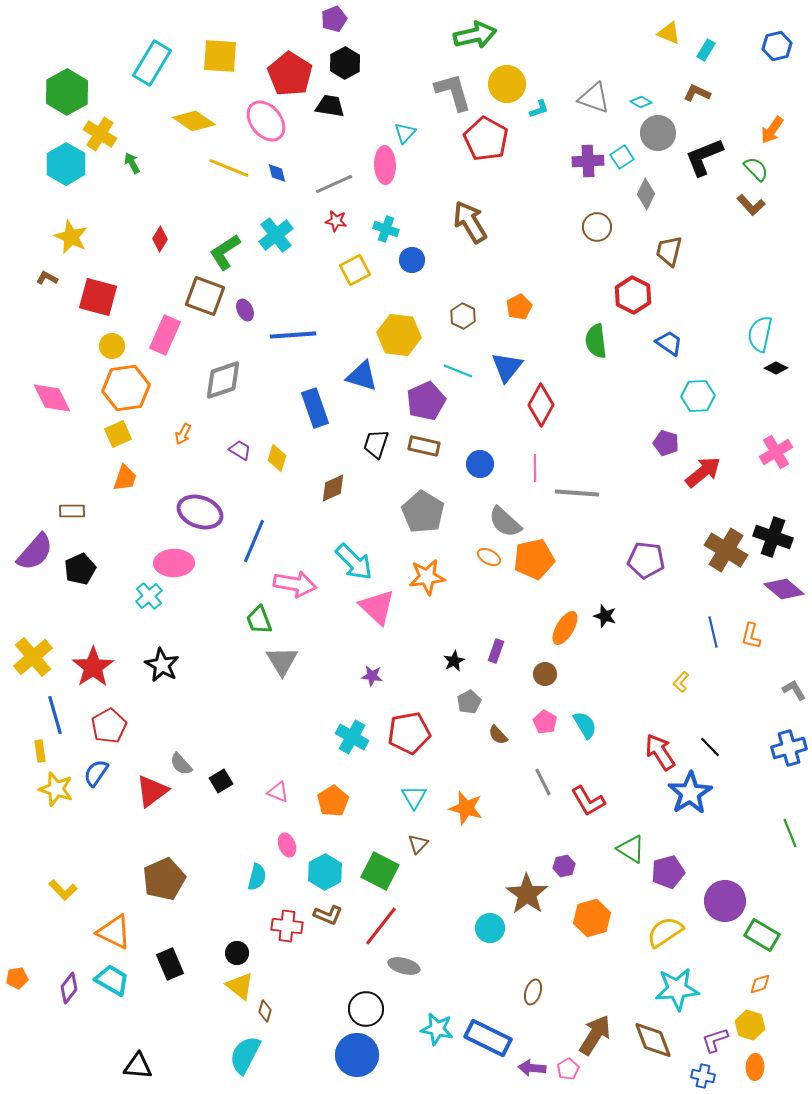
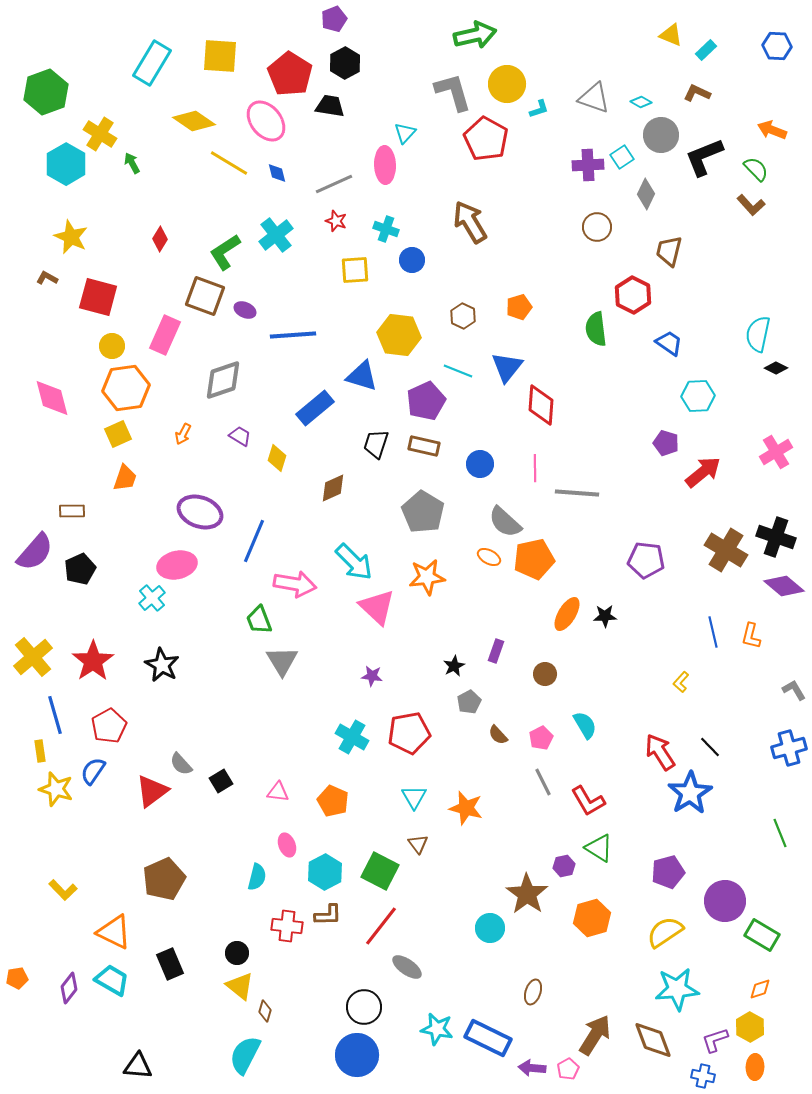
yellow triangle at (669, 33): moved 2 px right, 2 px down
blue hexagon at (777, 46): rotated 16 degrees clockwise
cyan rectangle at (706, 50): rotated 15 degrees clockwise
green hexagon at (67, 92): moved 21 px left; rotated 9 degrees clockwise
orange arrow at (772, 130): rotated 76 degrees clockwise
gray circle at (658, 133): moved 3 px right, 2 px down
purple cross at (588, 161): moved 4 px down
yellow line at (229, 168): moved 5 px up; rotated 9 degrees clockwise
red star at (336, 221): rotated 10 degrees clockwise
yellow square at (355, 270): rotated 24 degrees clockwise
orange pentagon at (519, 307): rotated 10 degrees clockwise
purple ellipse at (245, 310): rotated 40 degrees counterclockwise
cyan semicircle at (760, 334): moved 2 px left
green semicircle at (596, 341): moved 12 px up
pink diamond at (52, 398): rotated 12 degrees clockwise
red diamond at (541, 405): rotated 24 degrees counterclockwise
blue rectangle at (315, 408): rotated 69 degrees clockwise
purple trapezoid at (240, 450): moved 14 px up
black cross at (773, 537): moved 3 px right
pink ellipse at (174, 563): moved 3 px right, 2 px down; rotated 12 degrees counterclockwise
purple diamond at (784, 589): moved 3 px up
cyan cross at (149, 596): moved 3 px right, 2 px down
black star at (605, 616): rotated 20 degrees counterclockwise
orange ellipse at (565, 628): moved 2 px right, 14 px up
black star at (454, 661): moved 5 px down
red star at (93, 667): moved 6 px up
pink pentagon at (545, 722): moved 4 px left, 16 px down; rotated 15 degrees clockwise
blue semicircle at (96, 773): moved 3 px left, 2 px up
pink triangle at (278, 792): rotated 15 degrees counterclockwise
orange pentagon at (333, 801): rotated 16 degrees counterclockwise
green line at (790, 833): moved 10 px left
brown triangle at (418, 844): rotated 20 degrees counterclockwise
green triangle at (631, 849): moved 32 px left, 1 px up
brown L-shape at (328, 915): rotated 24 degrees counterclockwise
gray ellipse at (404, 966): moved 3 px right, 1 px down; rotated 20 degrees clockwise
orange diamond at (760, 984): moved 5 px down
black circle at (366, 1009): moved 2 px left, 2 px up
yellow hexagon at (750, 1025): moved 2 px down; rotated 12 degrees clockwise
